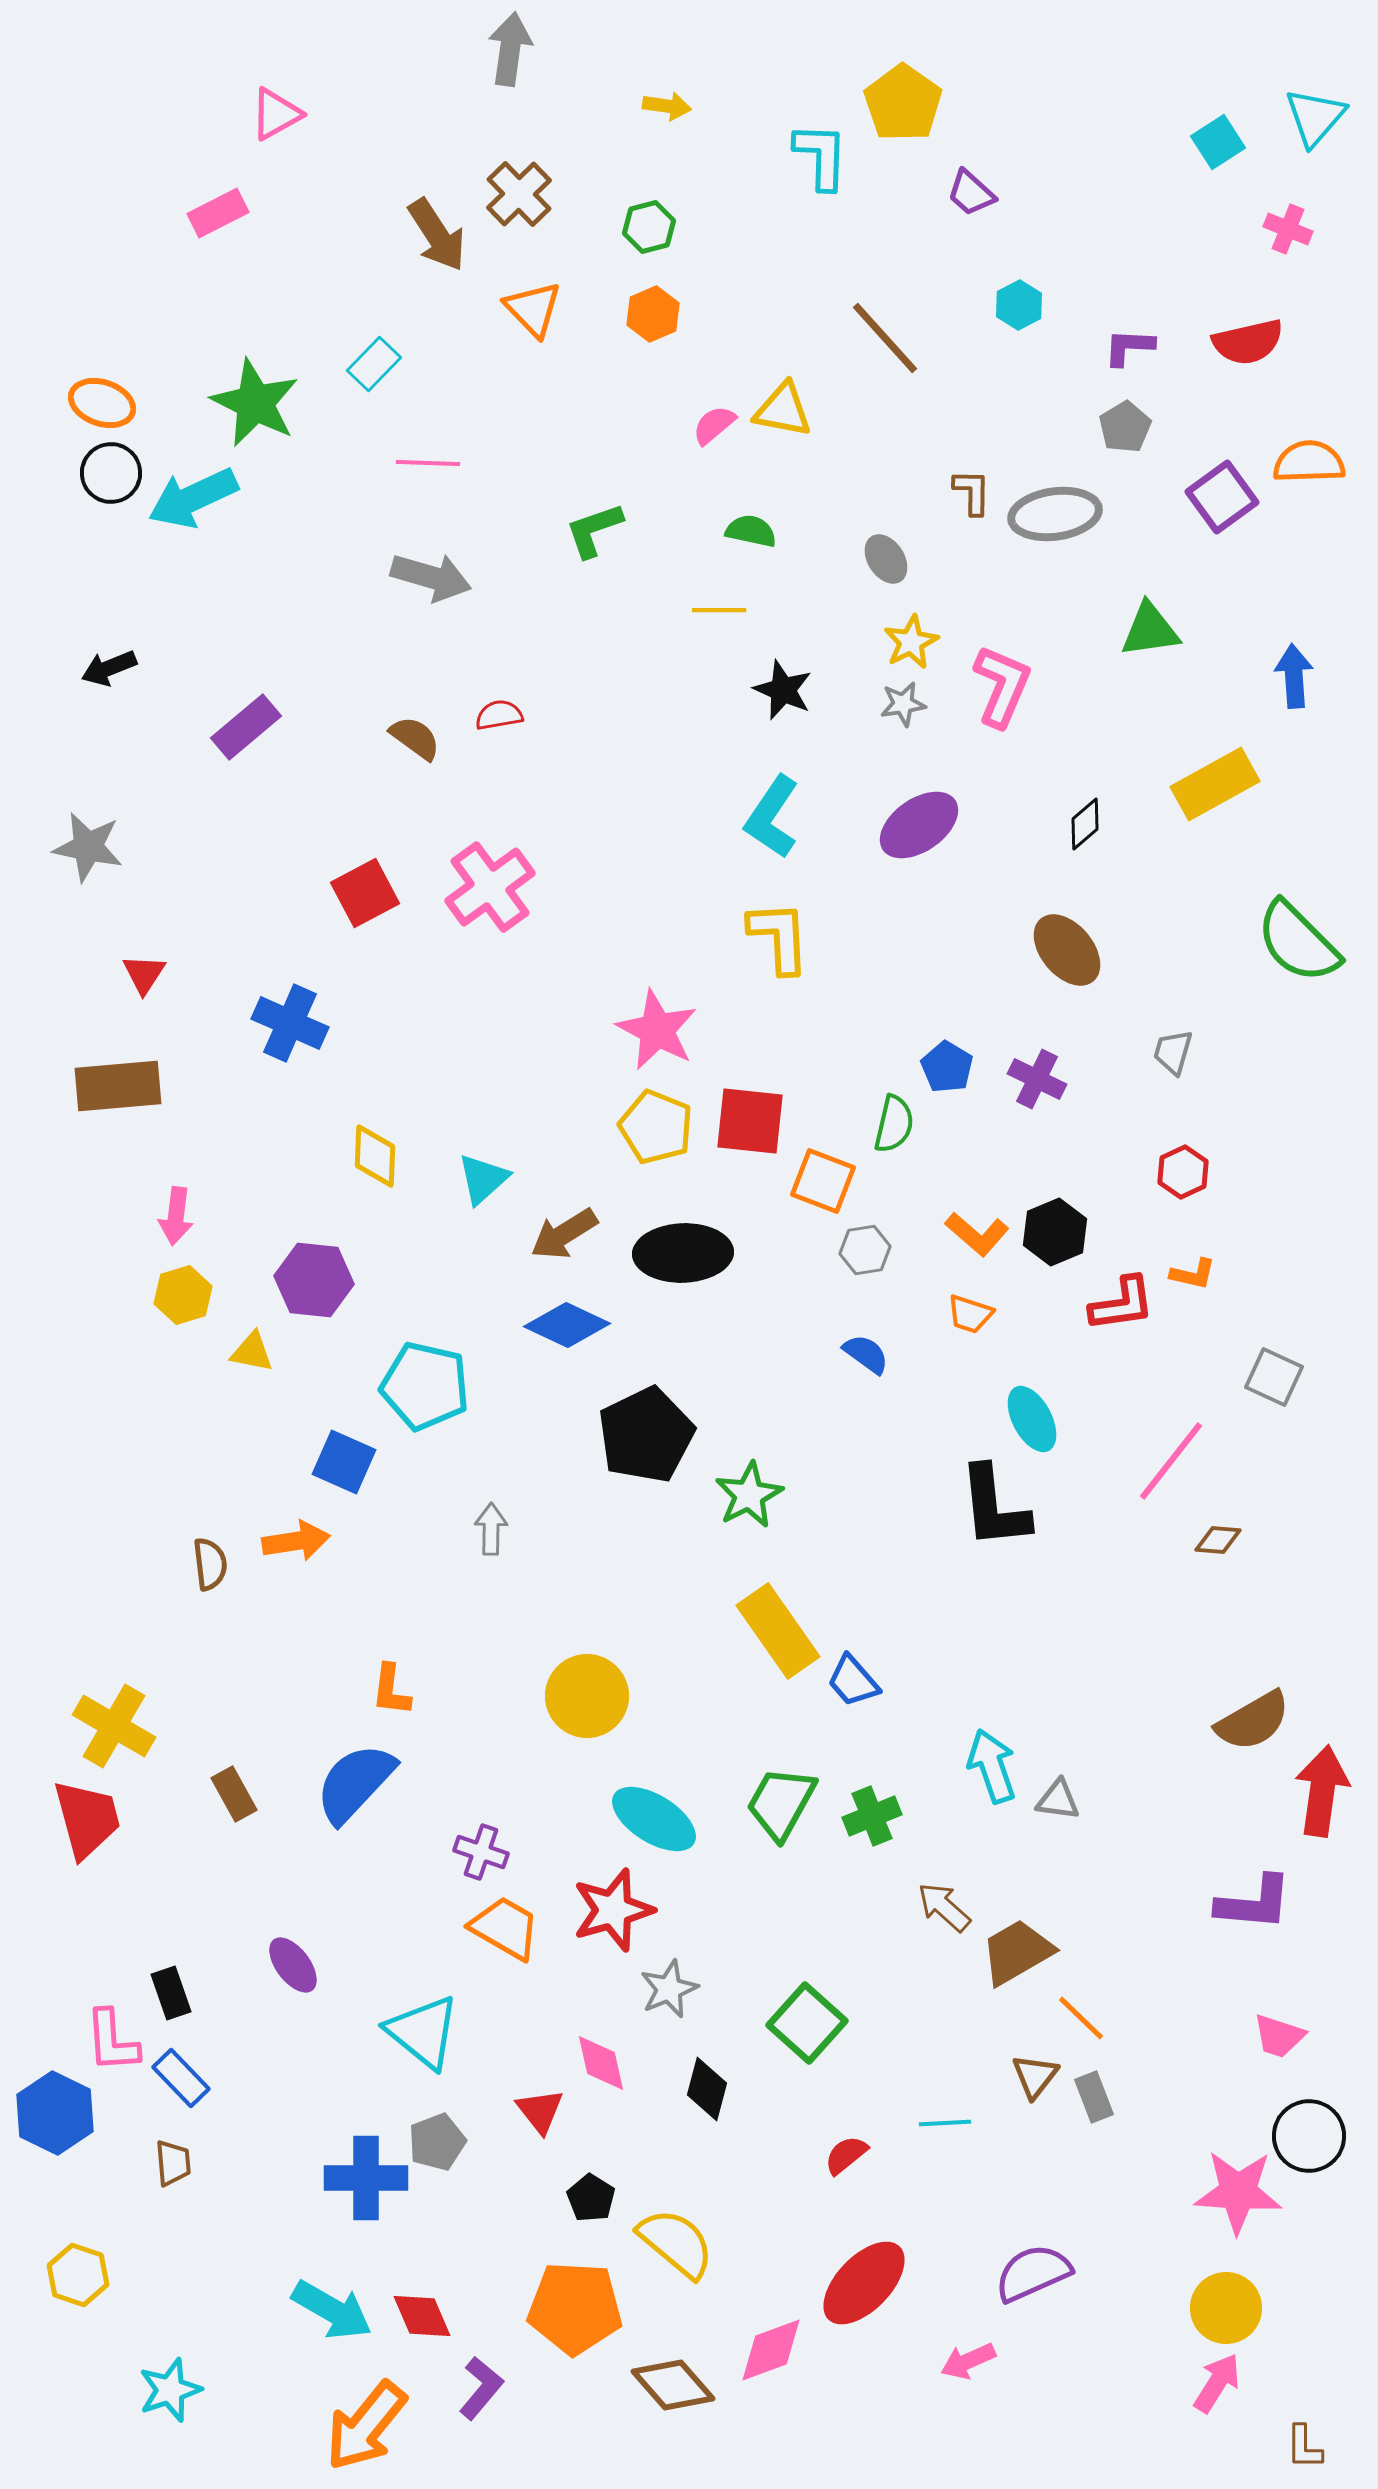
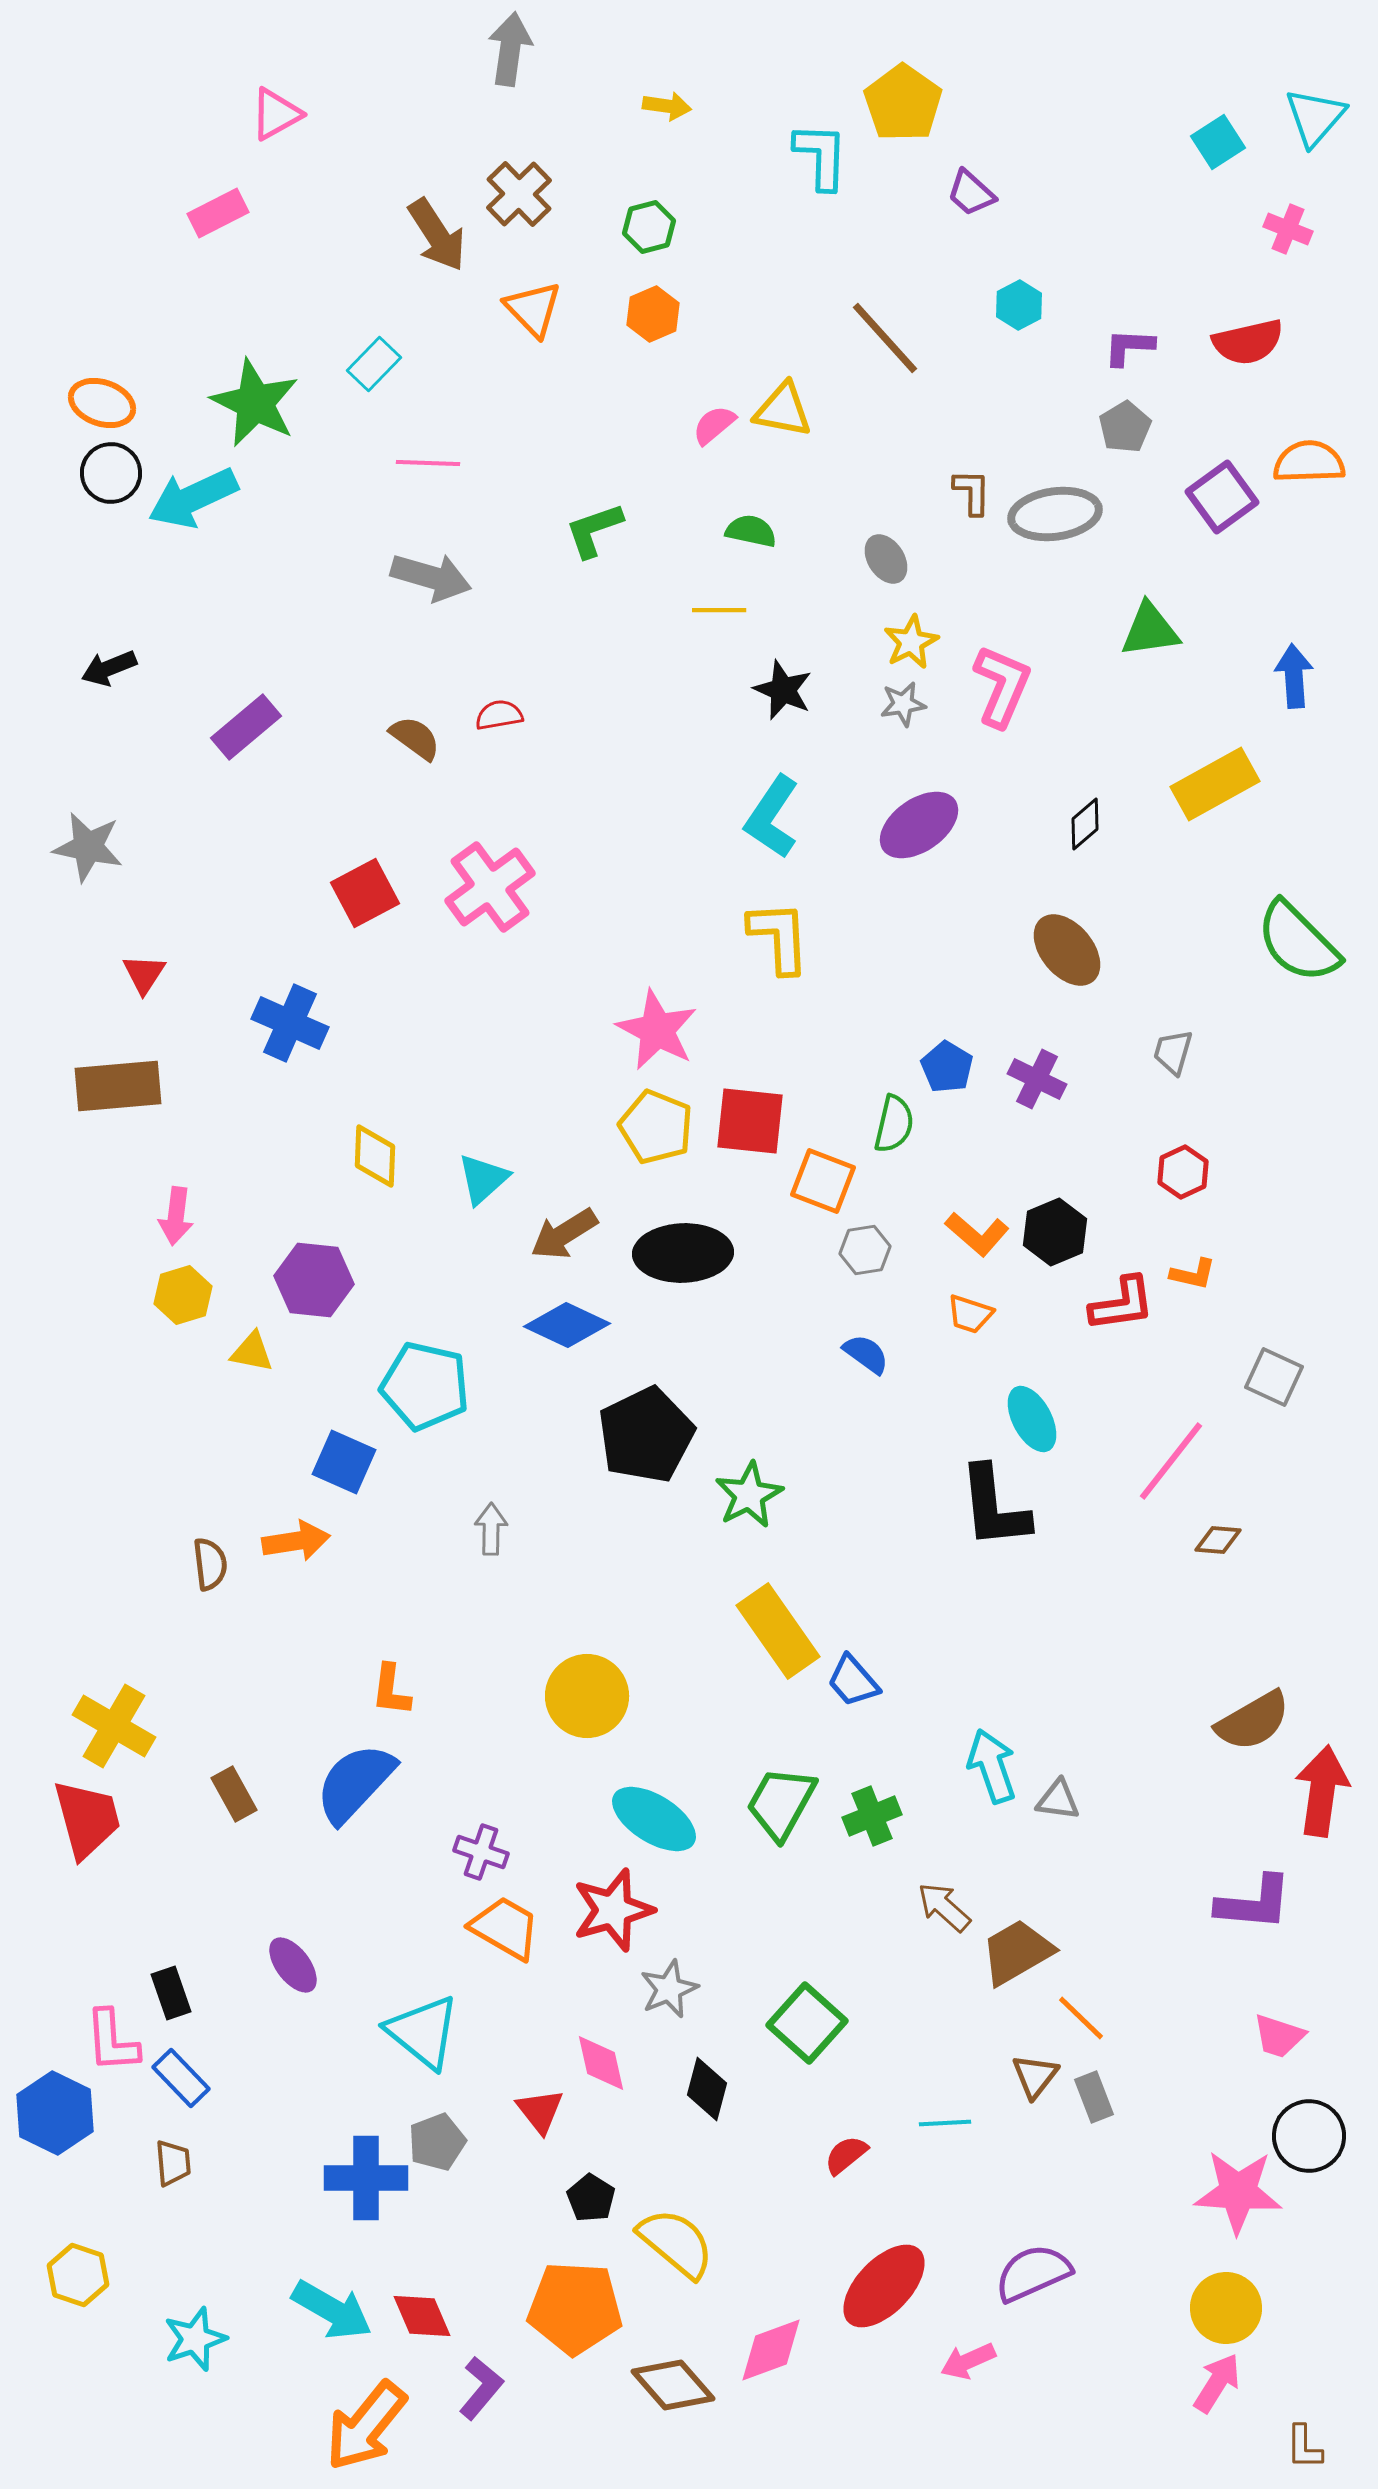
red ellipse at (864, 2283): moved 20 px right, 3 px down
cyan star at (170, 2390): moved 25 px right, 51 px up
